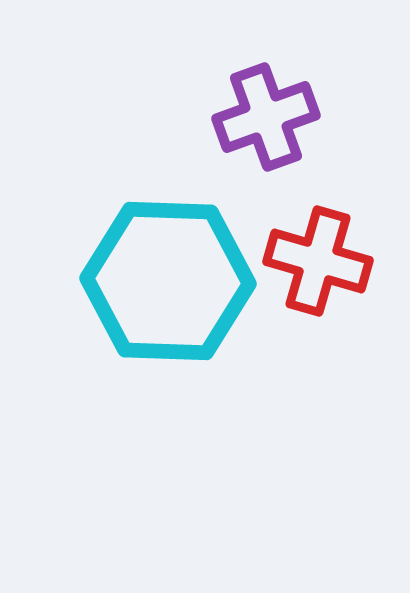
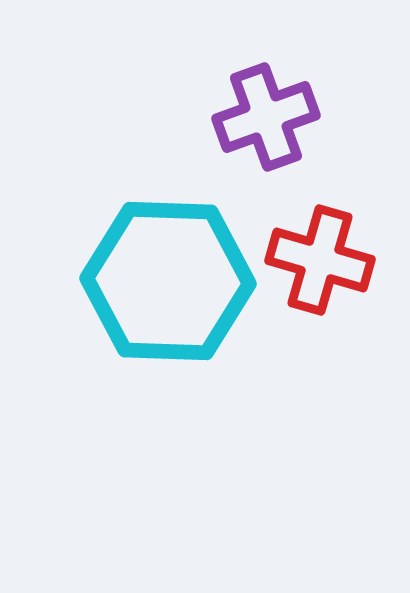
red cross: moved 2 px right, 1 px up
